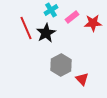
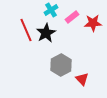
red line: moved 2 px down
